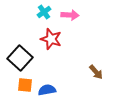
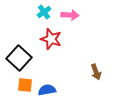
black square: moved 1 px left
brown arrow: rotated 21 degrees clockwise
